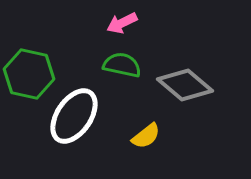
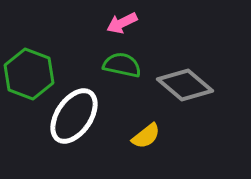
green hexagon: rotated 9 degrees clockwise
